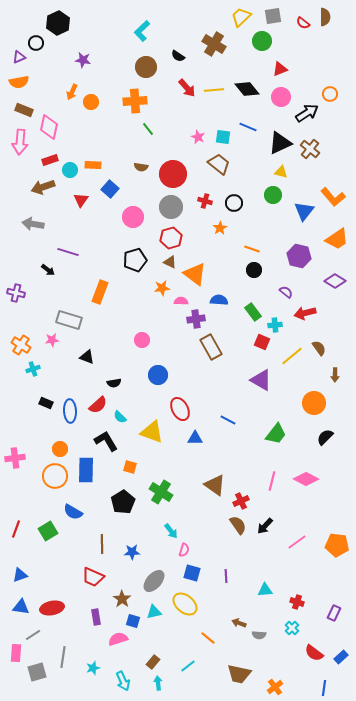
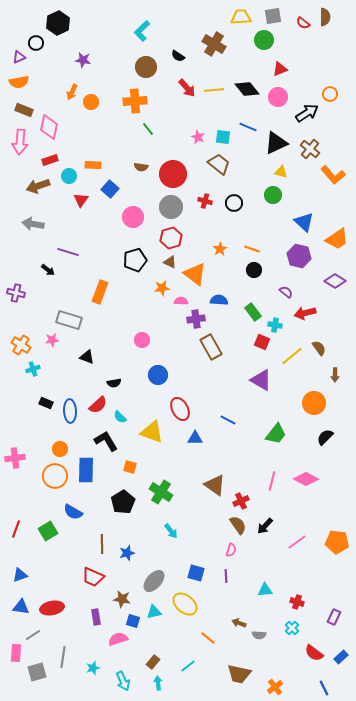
yellow trapezoid at (241, 17): rotated 40 degrees clockwise
green circle at (262, 41): moved 2 px right, 1 px up
pink circle at (281, 97): moved 3 px left
black triangle at (280, 143): moved 4 px left
cyan circle at (70, 170): moved 1 px left, 6 px down
brown arrow at (43, 187): moved 5 px left, 1 px up
orange L-shape at (333, 197): moved 22 px up
blue triangle at (304, 211): moved 11 px down; rotated 25 degrees counterclockwise
orange star at (220, 228): moved 21 px down
cyan cross at (275, 325): rotated 16 degrees clockwise
orange pentagon at (337, 545): moved 3 px up
pink semicircle at (184, 550): moved 47 px right
blue star at (132, 552): moved 5 px left, 1 px down; rotated 14 degrees counterclockwise
blue square at (192, 573): moved 4 px right
brown star at (122, 599): rotated 24 degrees counterclockwise
purple rectangle at (334, 613): moved 4 px down
blue line at (324, 688): rotated 35 degrees counterclockwise
